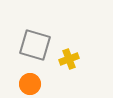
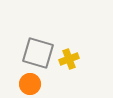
gray square: moved 3 px right, 8 px down
